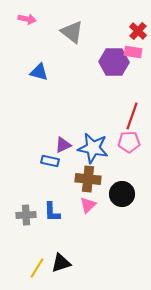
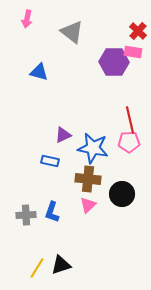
pink arrow: rotated 90 degrees clockwise
red line: moved 2 px left, 4 px down; rotated 32 degrees counterclockwise
purple triangle: moved 10 px up
blue L-shape: rotated 20 degrees clockwise
black triangle: moved 2 px down
